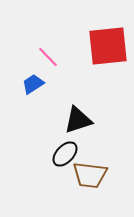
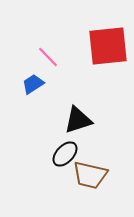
brown trapezoid: rotated 6 degrees clockwise
